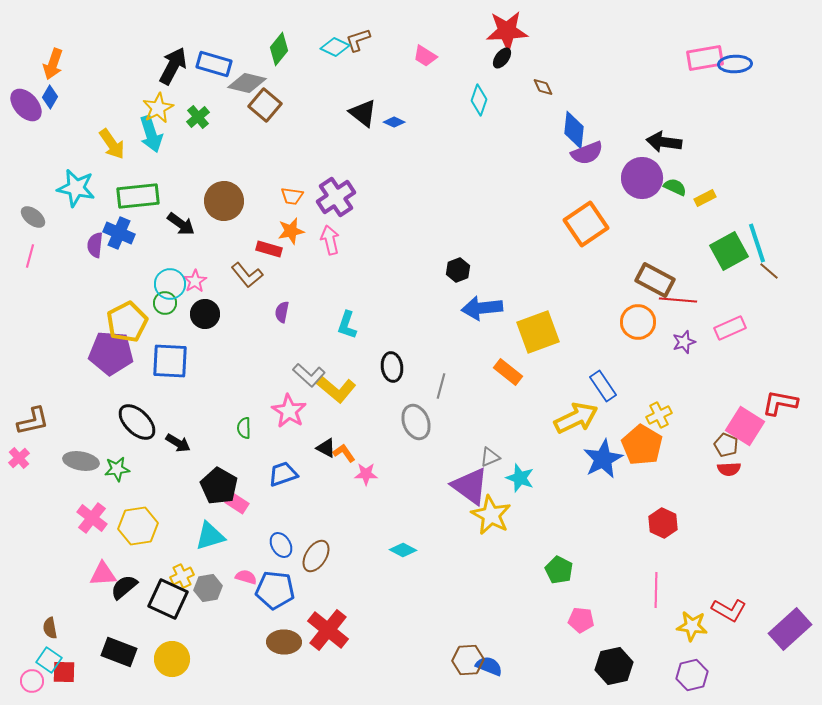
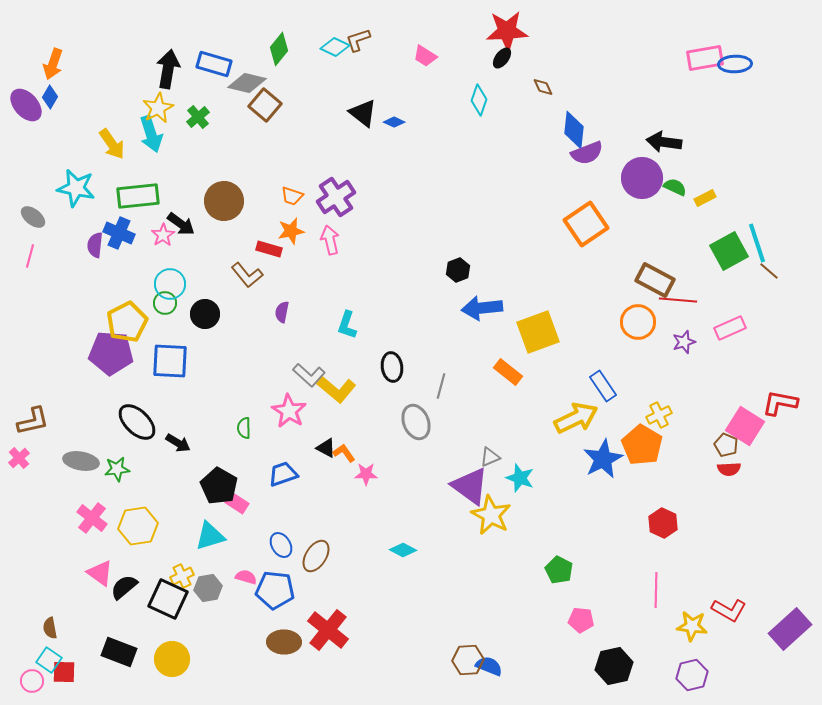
black arrow at (173, 66): moved 5 px left, 3 px down; rotated 18 degrees counterclockwise
orange trapezoid at (292, 196): rotated 10 degrees clockwise
pink star at (195, 281): moved 32 px left, 46 px up
pink triangle at (103, 574): moved 3 px left, 1 px up; rotated 40 degrees clockwise
